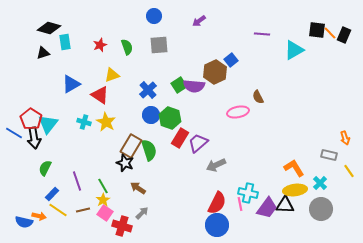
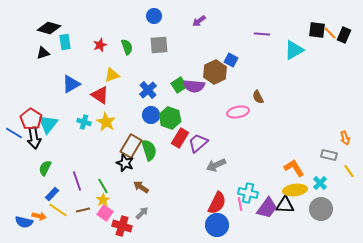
blue square at (231, 60): rotated 24 degrees counterclockwise
brown arrow at (138, 188): moved 3 px right, 1 px up
